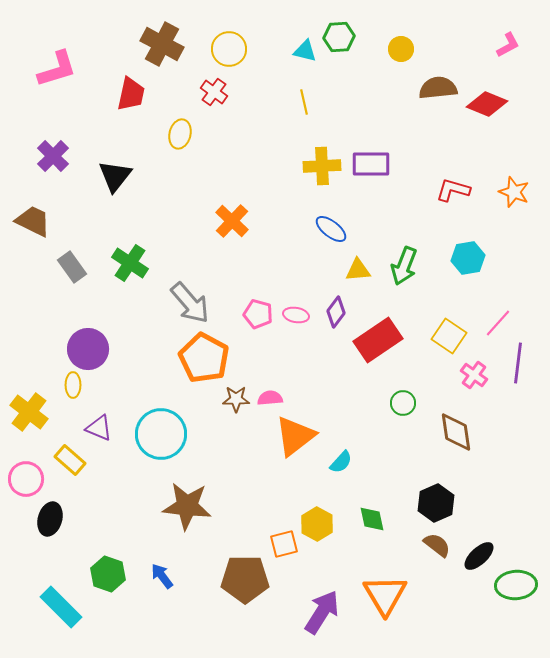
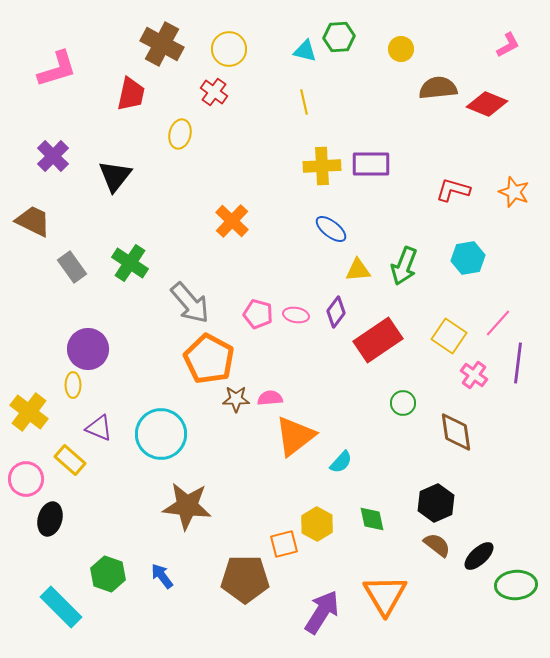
orange pentagon at (204, 358): moved 5 px right, 1 px down
